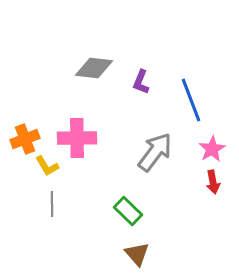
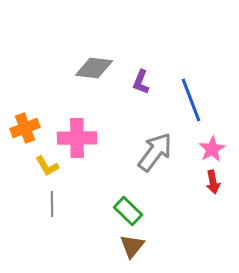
orange cross: moved 11 px up
brown triangle: moved 5 px left, 8 px up; rotated 20 degrees clockwise
